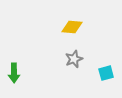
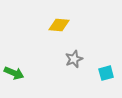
yellow diamond: moved 13 px left, 2 px up
green arrow: rotated 66 degrees counterclockwise
